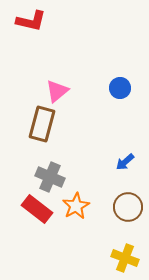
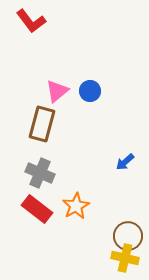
red L-shape: rotated 40 degrees clockwise
blue circle: moved 30 px left, 3 px down
gray cross: moved 10 px left, 4 px up
brown circle: moved 29 px down
yellow cross: rotated 8 degrees counterclockwise
